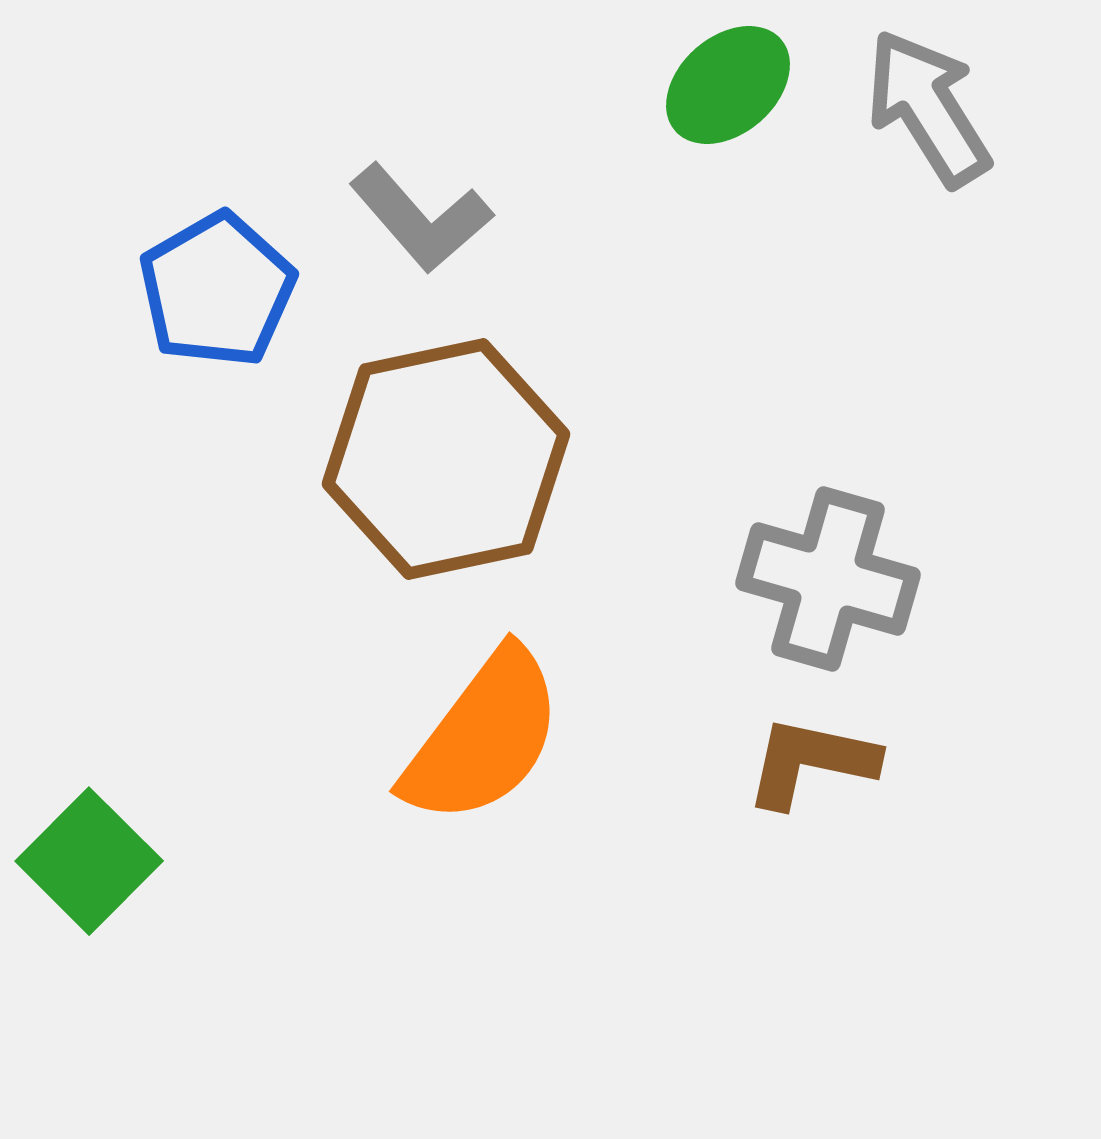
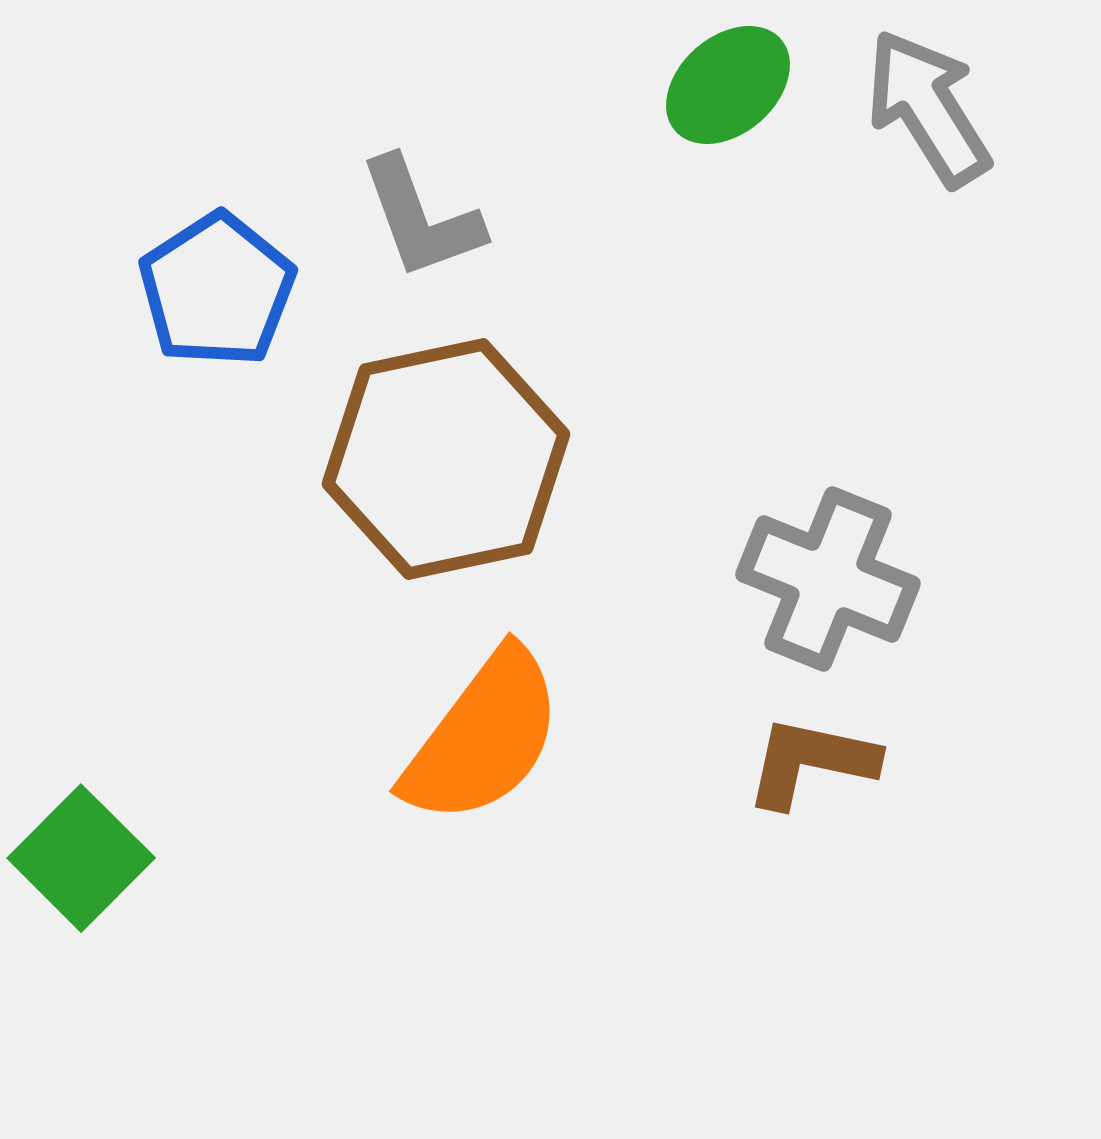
gray L-shape: rotated 21 degrees clockwise
blue pentagon: rotated 3 degrees counterclockwise
gray cross: rotated 6 degrees clockwise
green square: moved 8 px left, 3 px up
